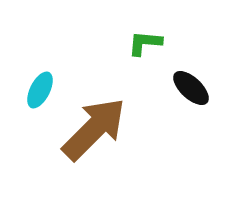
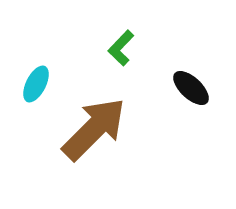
green L-shape: moved 24 px left, 5 px down; rotated 51 degrees counterclockwise
cyan ellipse: moved 4 px left, 6 px up
